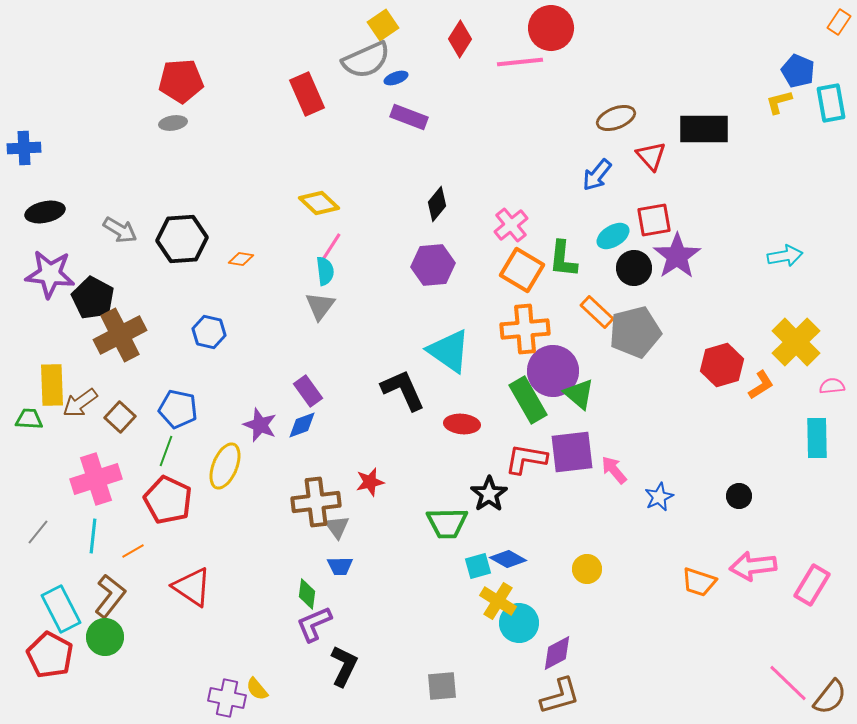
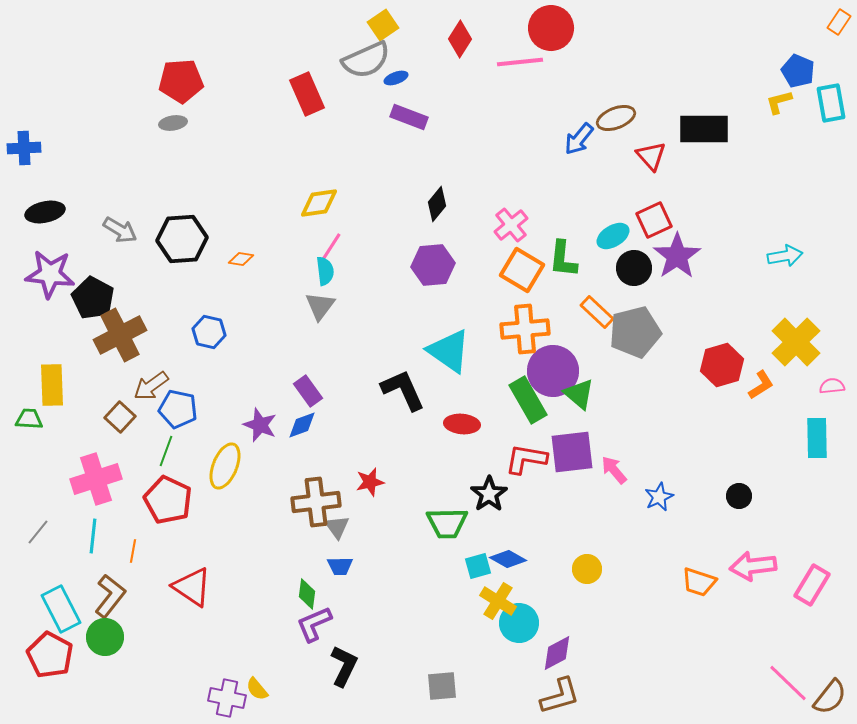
blue arrow at (597, 175): moved 18 px left, 36 px up
yellow diamond at (319, 203): rotated 51 degrees counterclockwise
red square at (654, 220): rotated 15 degrees counterclockwise
brown arrow at (80, 403): moved 71 px right, 17 px up
orange line at (133, 551): rotated 50 degrees counterclockwise
